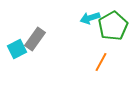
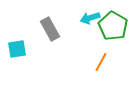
green pentagon: rotated 12 degrees counterclockwise
gray rectangle: moved 15 px right, 10 px up; rotated 65 degrees counterclockwise
cyan square: rotated 18 degrees clockwise
